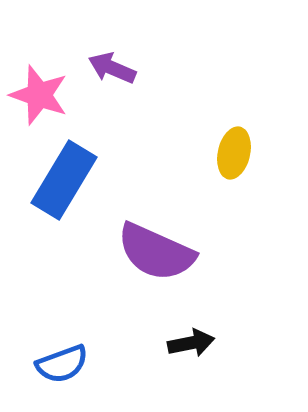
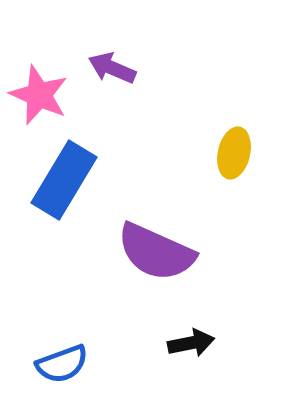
pink star: rotated 4 degrees clockwise
